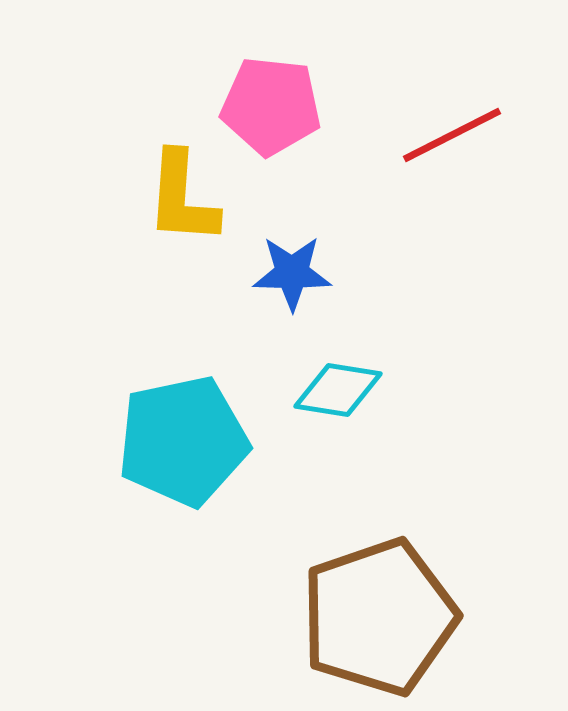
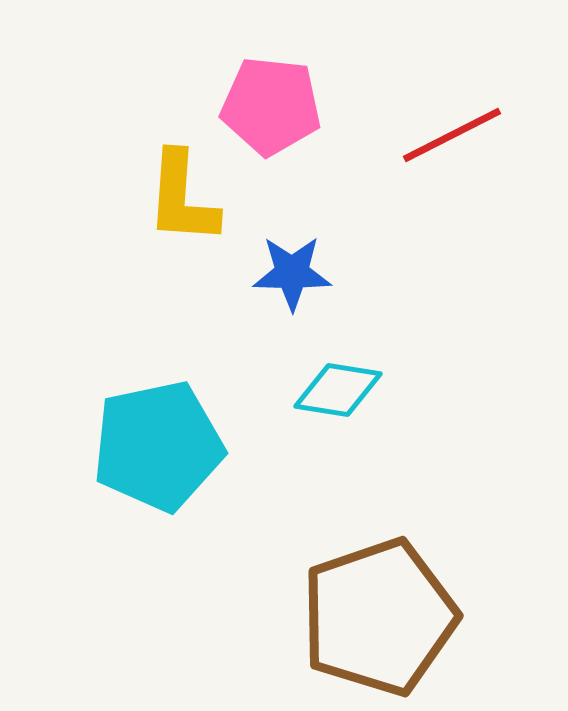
cyan pentagon: moved 25 px left, 5 px down
